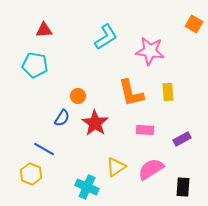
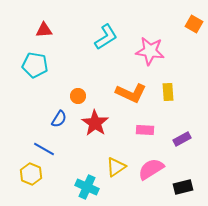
orange L-shape: rotated 52 degrees counterclockwise
blue semicircle: moved 3 px left, 1 px down
black rectangle: rotated 72 degrees clockwise
